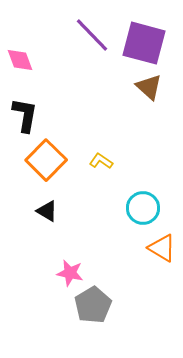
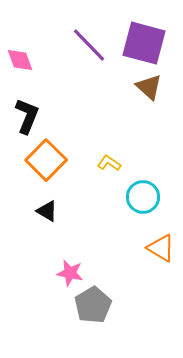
purple line: moved 3 px left, 10 px down
black L-shape: moved 2 px right, 1 px down; rotated 12 degrees clockwise
yellow L-shape: moved 8 px right, 2 px down
cyan circle: moved 11 px up
orange triangle: moved 1 px left
